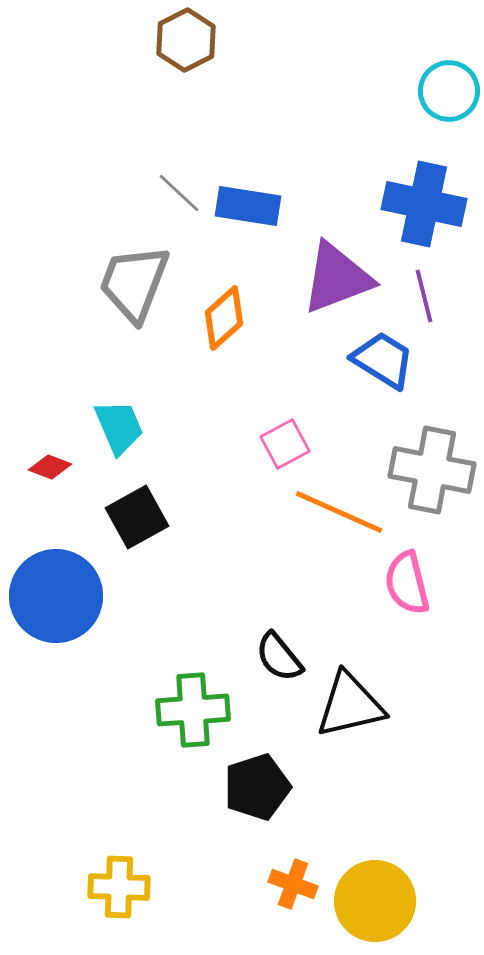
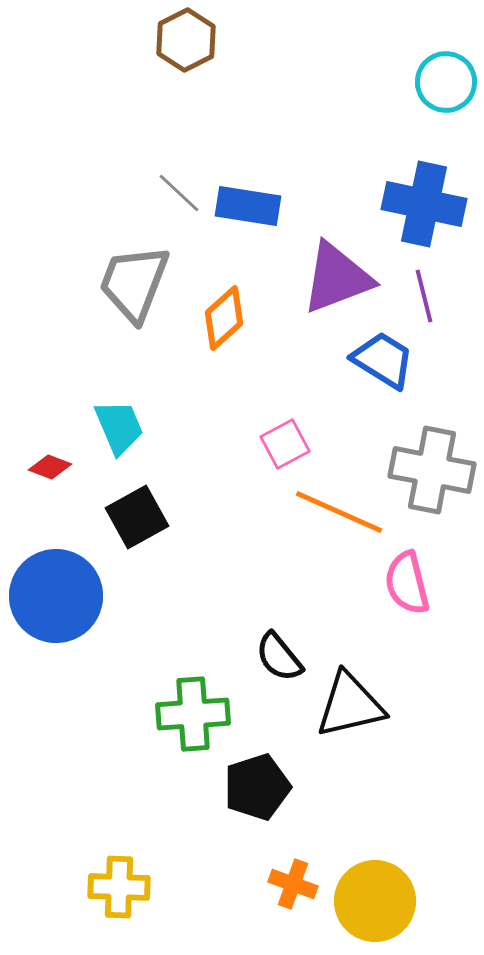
cyan circle: moved 3 px left, 9 px up
green cross: moved 4 px down
